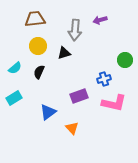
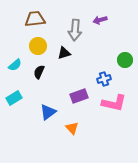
cyan semicircle: moved 3 px up
